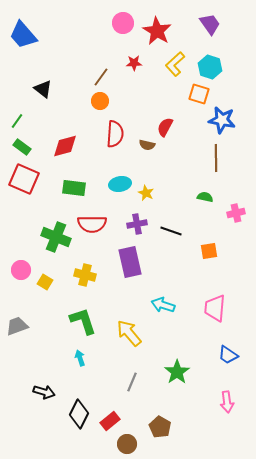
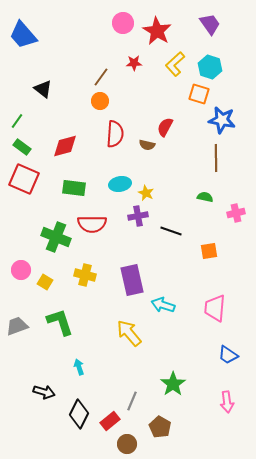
purple cross at (137, 224): moved 1 px right, 8 px up
purple rectangle at (130, 262): moved 2 px right, 18 px down
green L-shape at (83, 321): moved 23 px left, 1 px down
cyan arrow at (80, 358): moved 1 px left, 9 px down
green star at (177, 372): moved 4 px left, 12 px down
gray line at (132, 382): moved 19 px down
